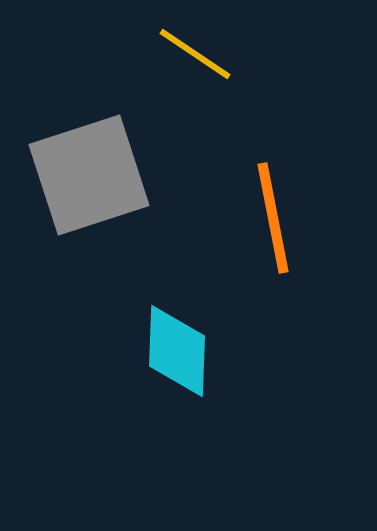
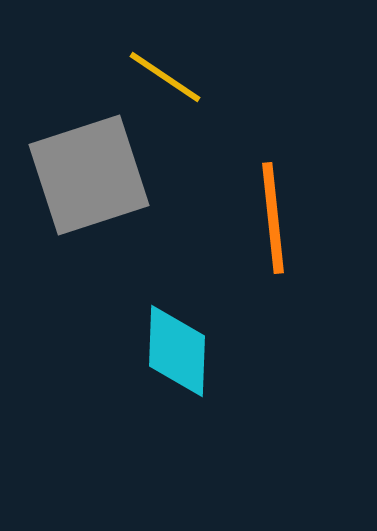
yellow line: moved 30 px left, 23 px down
orange line: rotated 5 degrees clockwise
